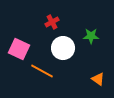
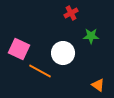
red cross: moved 19 px right, 9 px up
white circle: moved 5 px down
orange line: moved 2 px left
orange triangle: moved 6 px down
